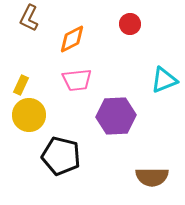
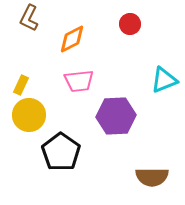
pink trapezoid: moved 2 px right, 1 px down
black pentagon: moved 4 px up; rotated 21 degrees clockwise
